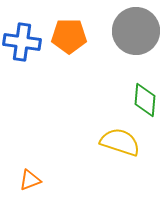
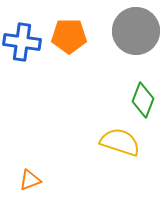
green diamond: moved 2 px left; rotated 16 degrees clockwise
